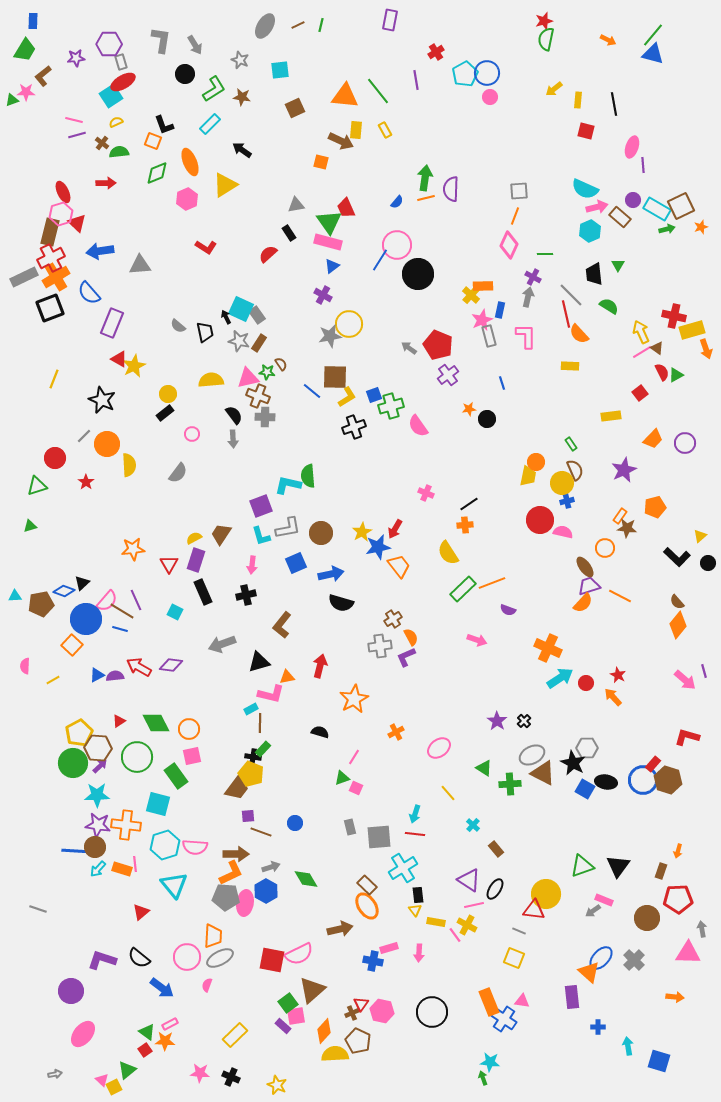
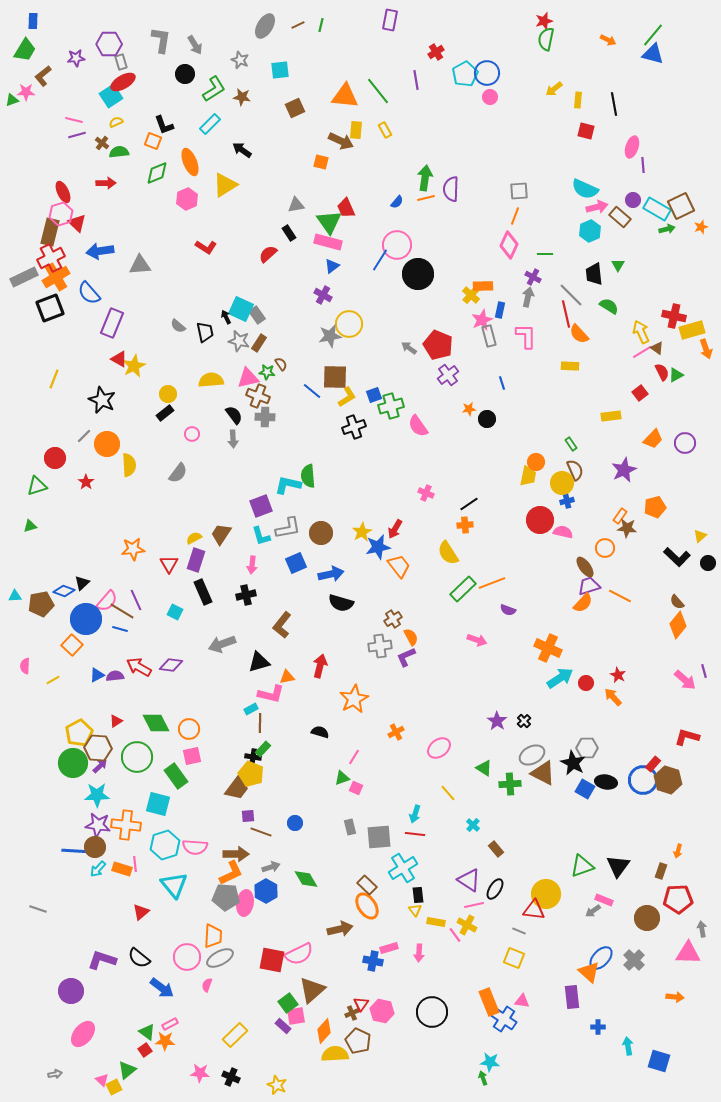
red triangle at (119, 721): moved 3 px left
